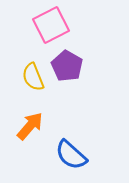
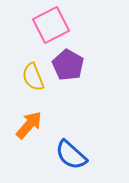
purple pentagon: moved 1 px right, 1 px up
orange arrow: moved 1 px left, 1 px up
